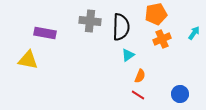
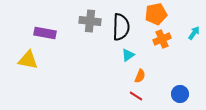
red line: moved 2 px left, 1 px down
